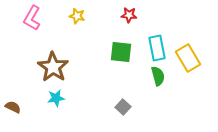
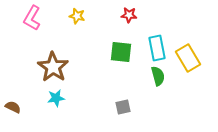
gray square: rotated 35 degrees clockwise
